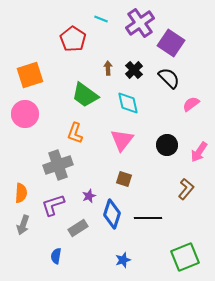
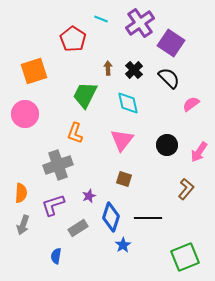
orange square: moved 4 px right, 4 px up
green trapezoid: rotated 80 degrees clockwise
blue diamond: moved 1 px left, 3 px down
blue star: moved 15 px up; rotated 14 degrees counterclockwise
